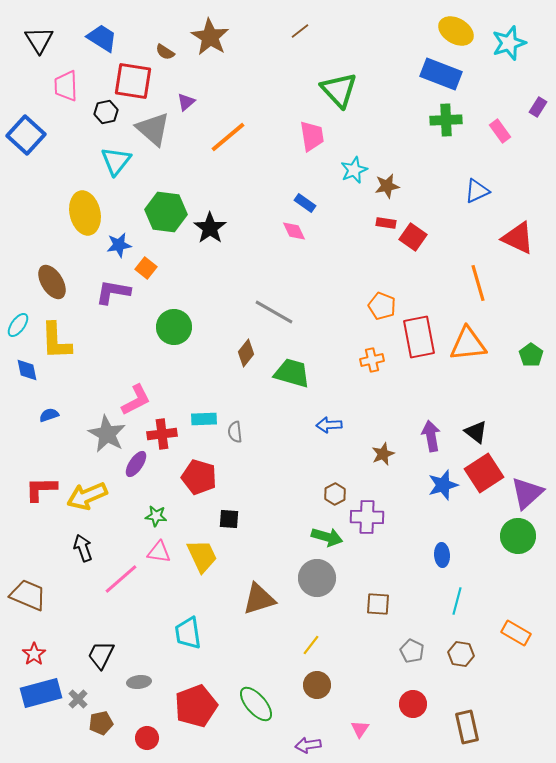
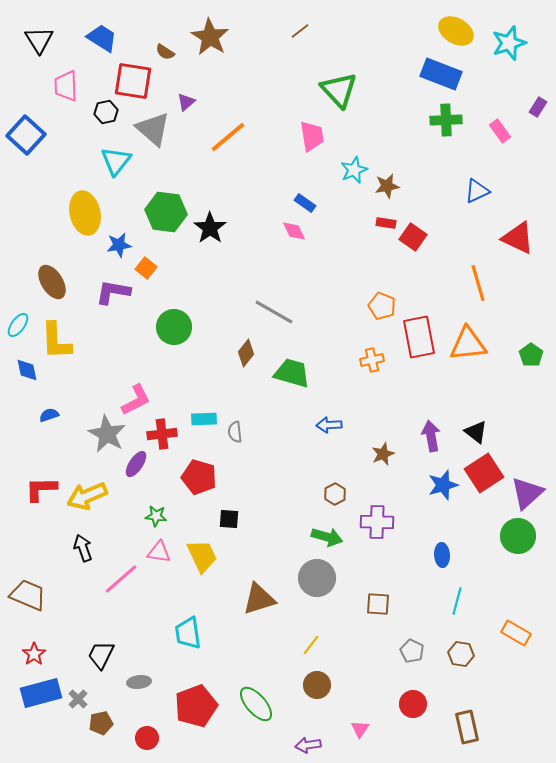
purple cross at (367, 517): moved 10 px right, 5 px down
